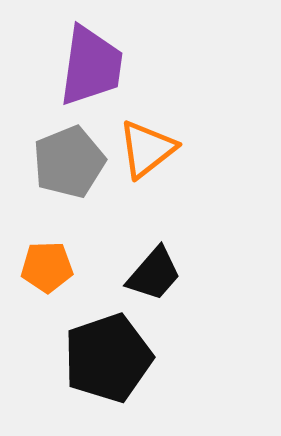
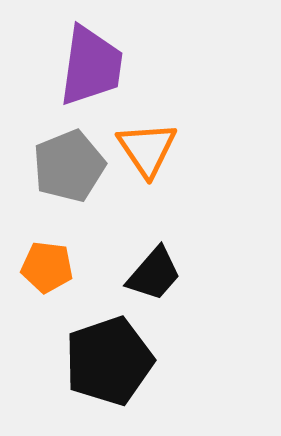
orange triangle: rotated 26 degrees counterclockwise
gray pentagon: moved 4 px down
orange pentagon: rotated 9 degrees clockwise
black pentagon: moved 1 px right, 3 px down
